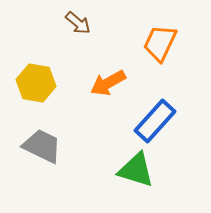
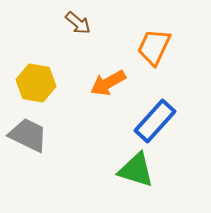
orange trapezoid: moved 6 px left, 4 px down
gray trapezoid: moved 14 px left, 11 px up
